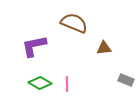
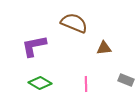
pink line: moved 19 px right
